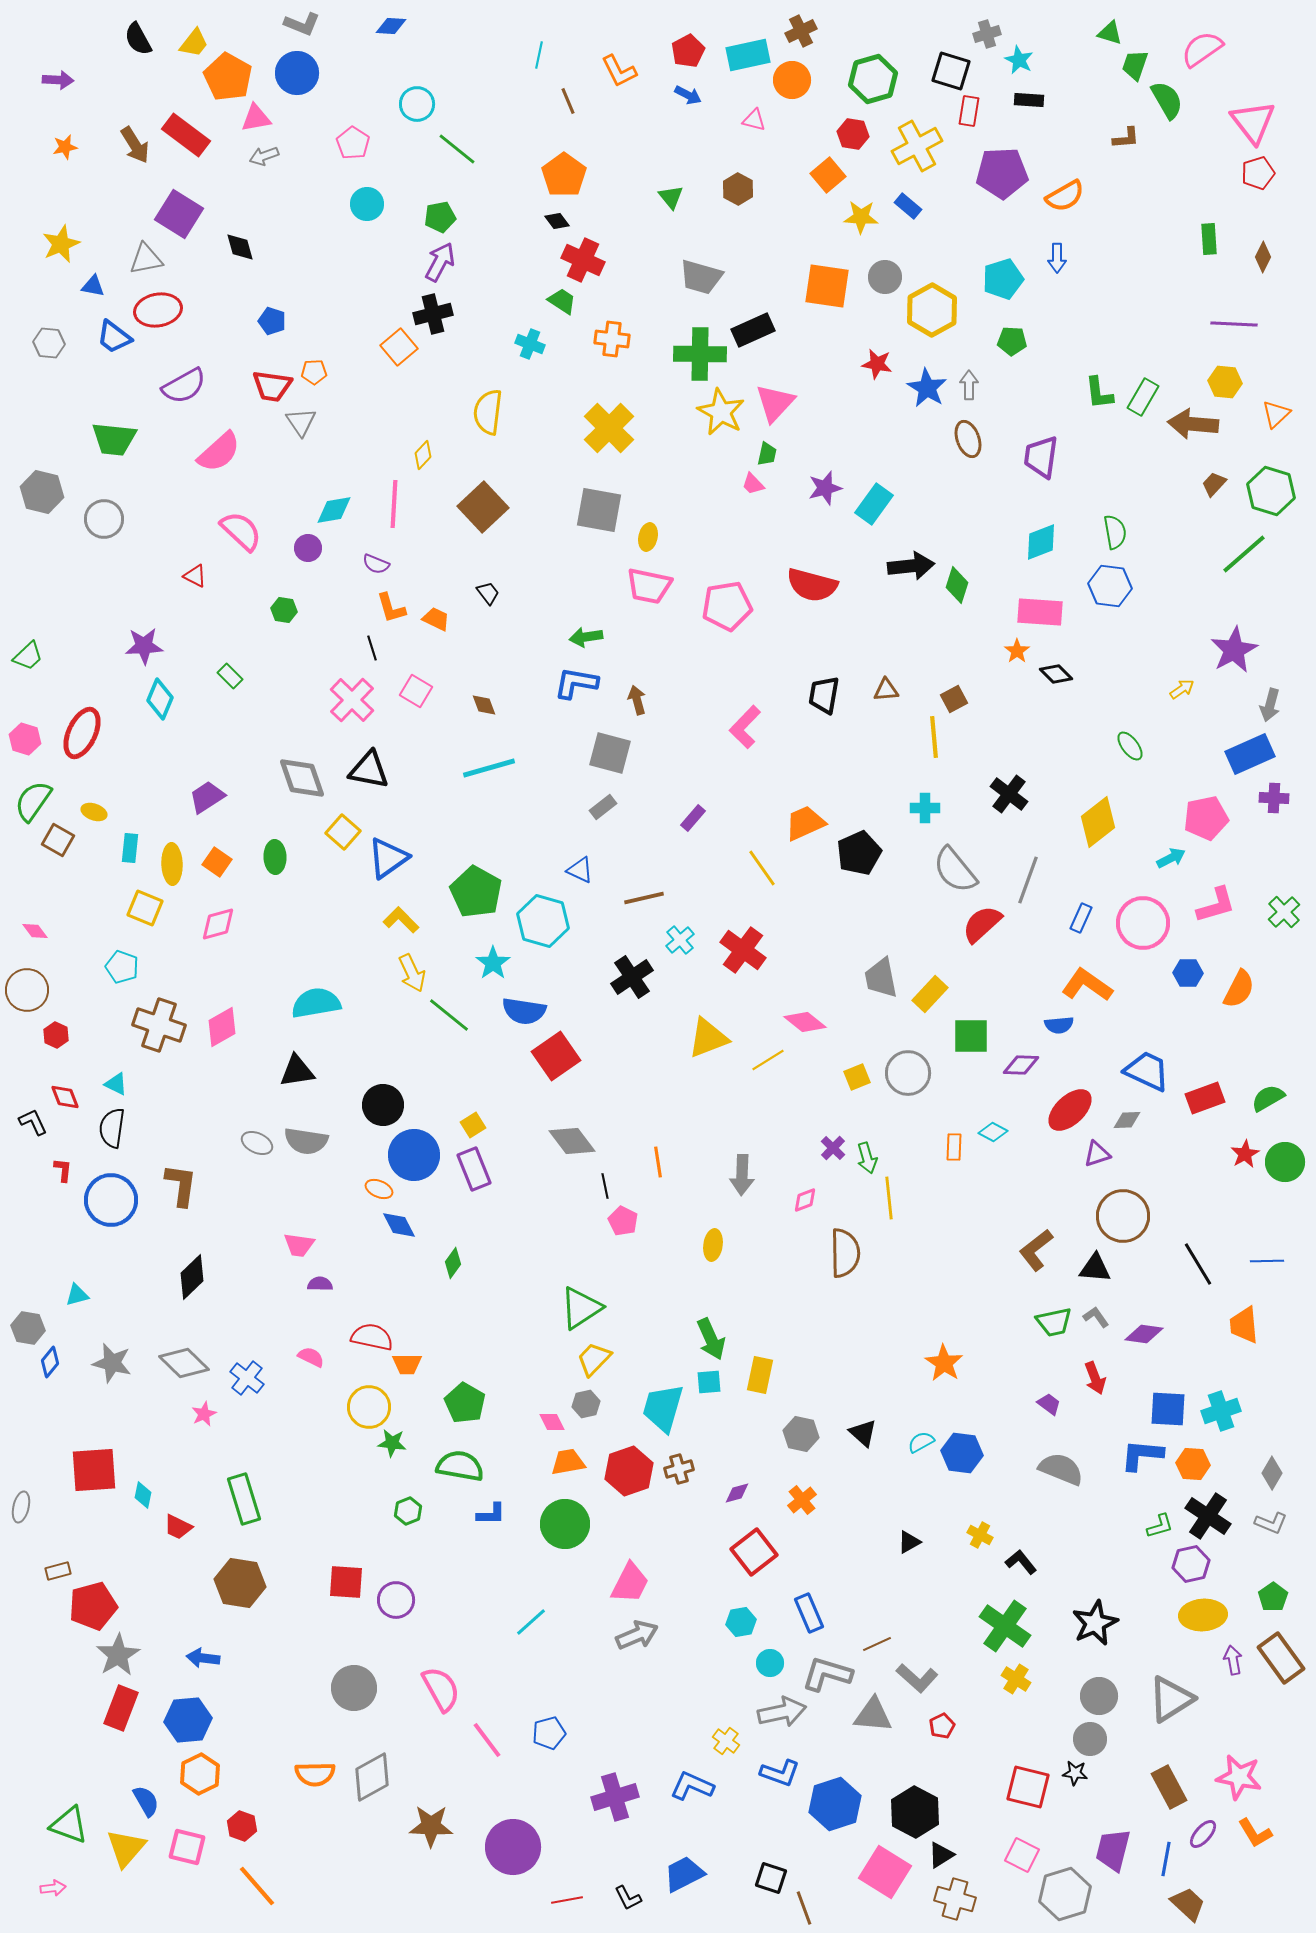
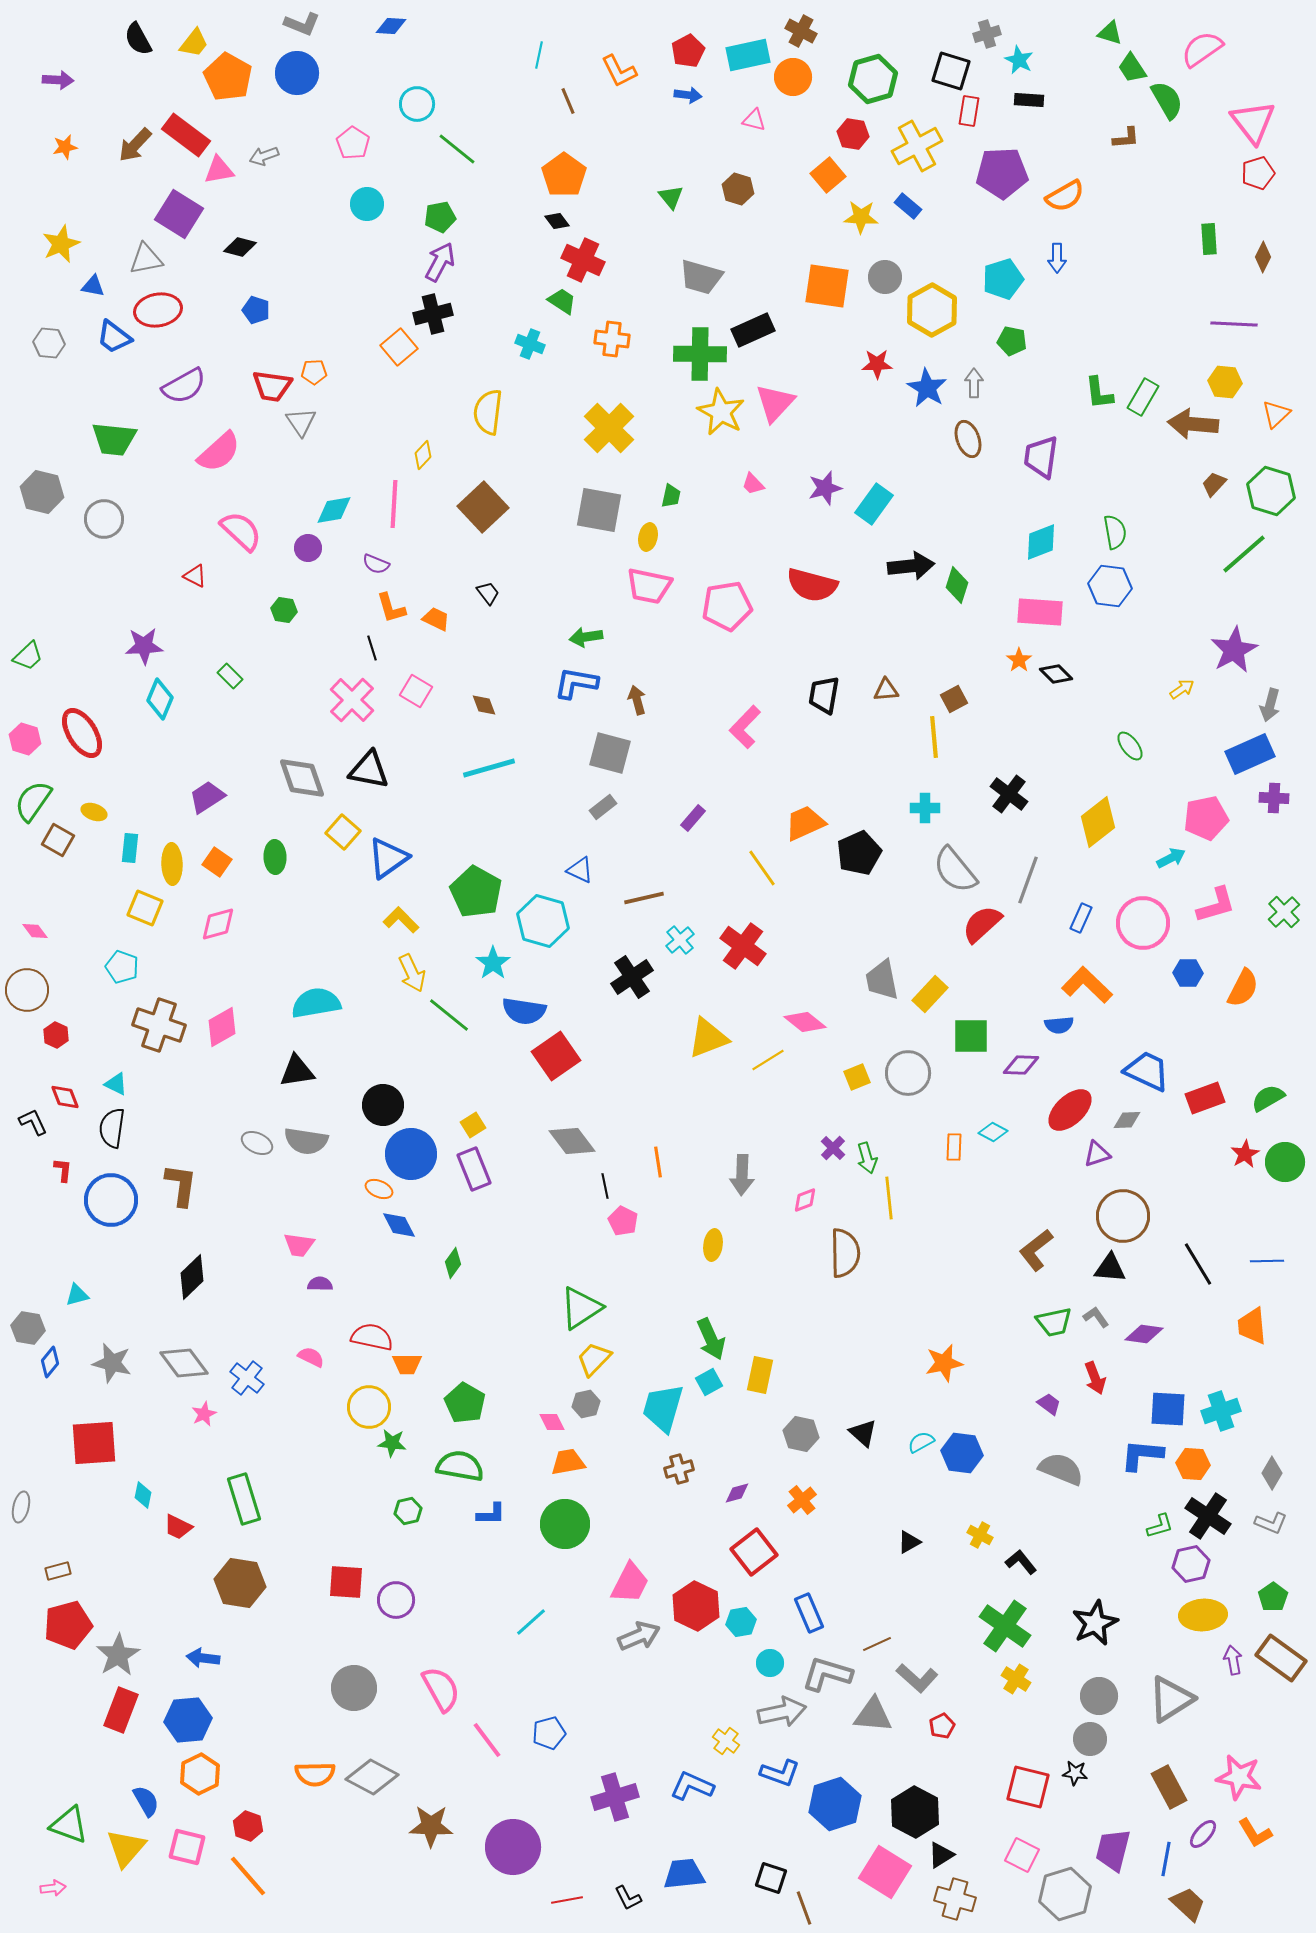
brown cross at (801, 31): rotated 36 degrees counterclockwise
green trapezoid at (1135, 65): moved 3 px left, 3 px down; rotated 52 degrees counterclockwise
orange circle at (792, 80): moved 1 px right, 3 px up
blue arrow at (688, 95): rotated 20 degrees counterclockwise
pink triangle at (256, 118): moved 37 px left, 52 px down
brown arrow at (135, 145): rotated 75 degrees clockwise
brown hexagon at (738, 189): rotated 12 degrees counterclockwise
black diamond at (240, 247): rotated 60 degrees counterclockwise
blue pentagon at (272, 321): moved 16 px left, 11 px up
green pentagon at (1012, 341): rotated 8 degrees clockwise
red star at (877, 364): rotated 12 degrees counterclockwise
gray arrow at (969, 385): moved 5 px right, 2 px up
green trapezoid at (767, 454): moved 96 px left, 42 px down
orange star at (1017, 651): moved 2 px right, 9 px down
red ellipse at (82, 733): rotated 57 degrees counterclockwise
red cross at (743, 950): moved 4 px up
gray trapezoid at (881, 978): moved 1 px right, 2 px down
orange L-shape at (1087, 985): rotated 9 degrees clockwise
orange semicircle at (1239, 989): moved 4 px right, 1 px up
blue circle at (414, 1155): moved 3 px left, 1 px up
black triangle at (1095, 1268): moved 15 px right
orange trapezoid at (1244, 1325): moved 8 px right, 1 px down
gray diamond at (184, 1363): rotated 9 degrees clockwise
orange star at (944, 1363): rotated 27 degrees clockwise
cyan square at (709, 1382): rotated 24 degrees counterclockwise
red square at (94, 1470): moved 27 px up
red hexagon at (629, 1471): moved 67 px right, 135 px down; rotated 15 degrees counterclockwise
green hexagon at (408, 1511): rotated 8 degrees clockwise
red pentagon at (93, 1606): moved 25 px left, 19 px down
gray arrow at (637, 1635): moved 2 px right, 1 px down
brown rectangle at (1281, 1658): rotated 18 degrees counterclockwise
red rectangle at (121, 1708): moved 2 px down
gray diamond at (372, 1777): rotated 57 degrees clockwise
red hexagon at (242, 1826): moved 6 px right
blue trapezoid at (684, 1874): rotated 21 degrees clockwise
orange line at (257, 1886): moved 9 px left, 10 px up
